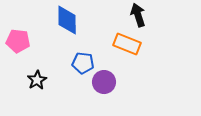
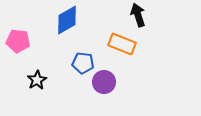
blue diamond: rotated 60 degrees clockwise
orange rectangle: moved 5 px left
